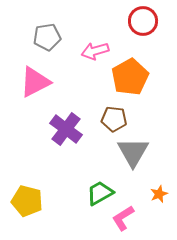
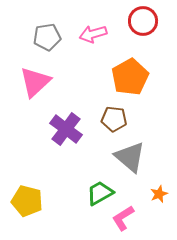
pink arrow: moved 2 px left, 17 px up
pink triangle: rotated 16 degrees counterclockwise
gray triangle: moved 3 px left, 5 px down; rotated 20 degrees counterclockwise
